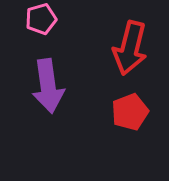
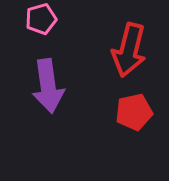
red arrow: moved 1 px left, 2 px down
red pentagon: moved 4 px right; rotated 9 degrees clockwise
